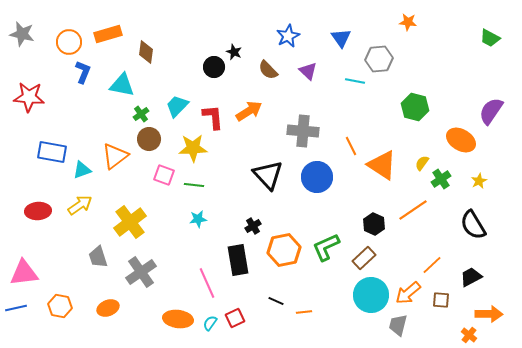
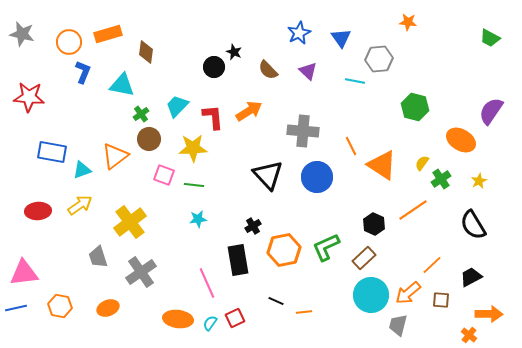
blue star at (288, 36): moved 11 px right, 3 px up
